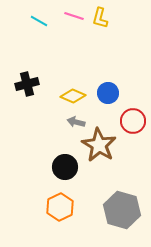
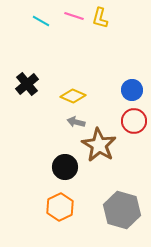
cyan line: moved 2 px right
black cross: rotated 25 degrees counterclockwise
blue circle: moved 24 px right, 3 px up
red circle: moved 1 px right
